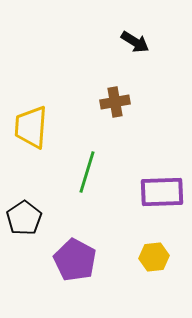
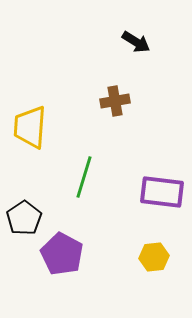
black arrow: moved 1 px right
brown cross: moved 1 px up
yellow trapezoid: moved 1 px left
green line: moved 3 px left, 5 px down
purple rectangle: rotated 9 degrees clockwise
purple pentagon: moved 13 px left, 6 px up
